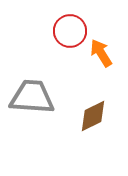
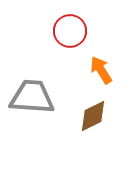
orange arrow: moved 17 px down
